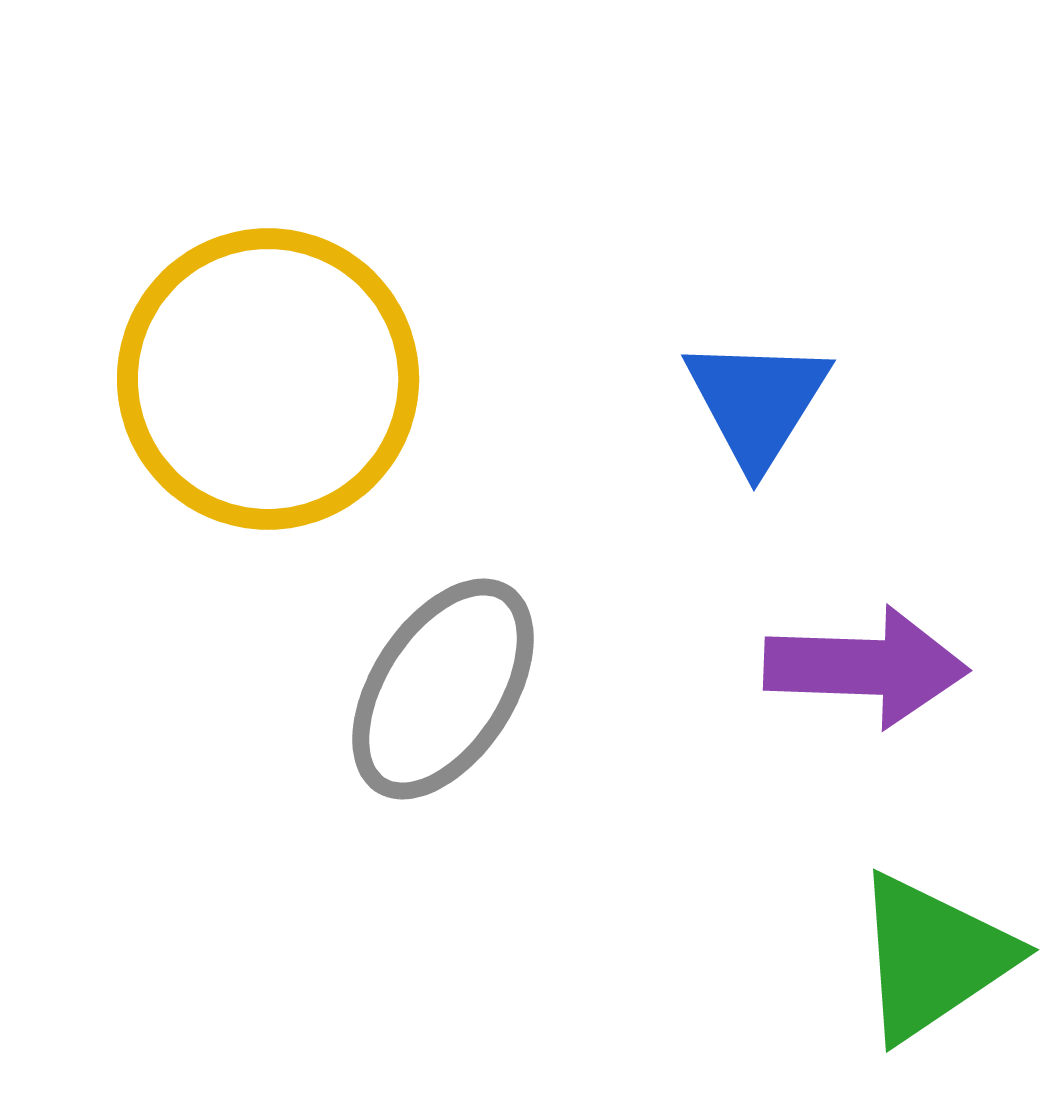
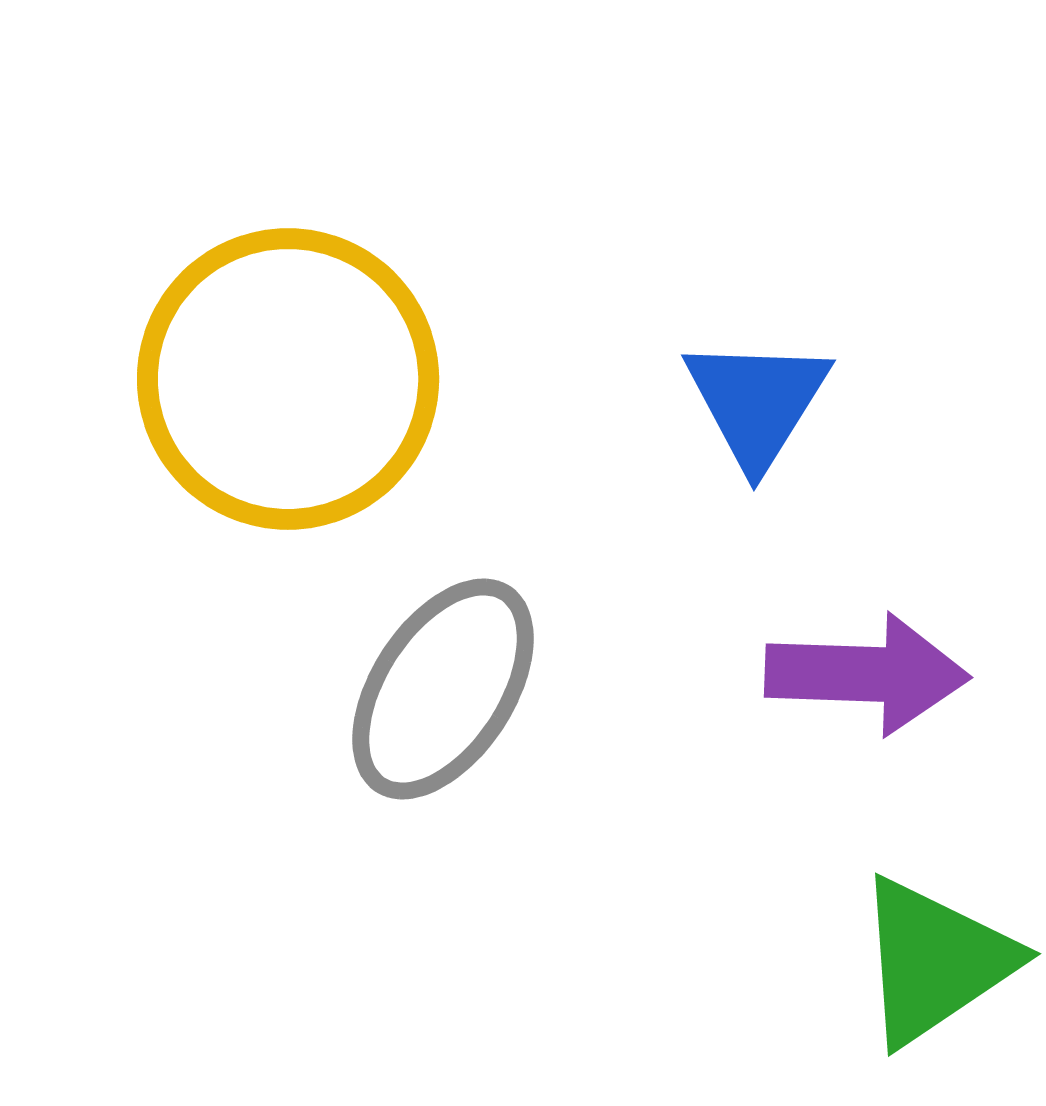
yellow circle: moved 20 px right
purple arrow: moved 1 px right, 7 px down
green triangle: moved 2 px right, 4 px down
